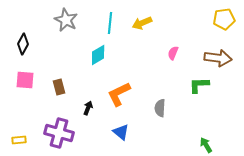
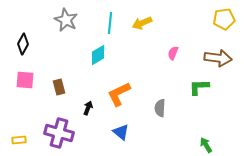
green L-shape: moved 2 px down
